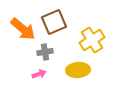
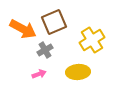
orange arrow: rotated 12 degrees counterclockwise
gray cross: moved 2 px up; rotated 21 degrees counterclockwise
yellow ellipse: moved 2 px down
